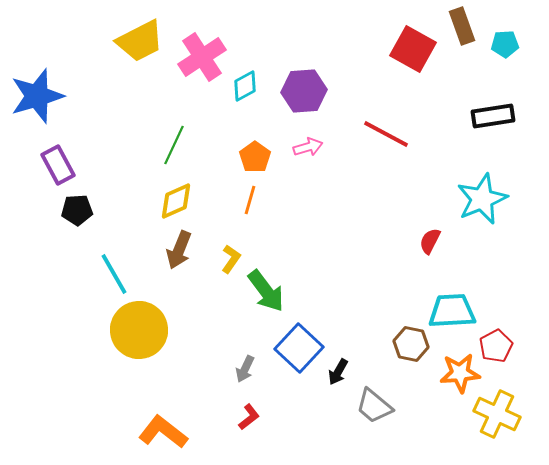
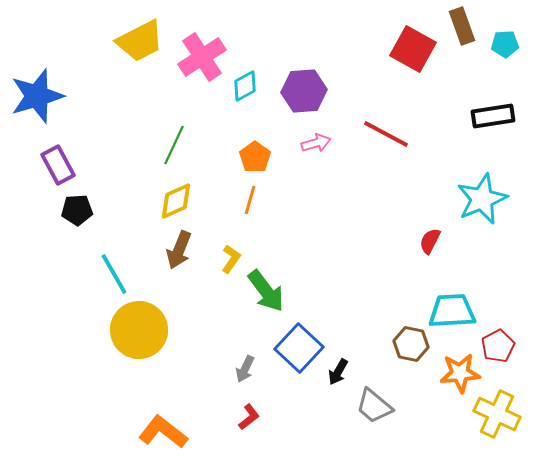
pink arrow: moved 8 px right, 4 px up
red pentagon: moved 2 px right
